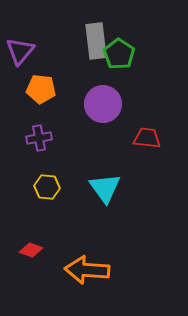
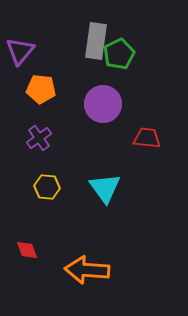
gray rectangle: rotated 15 degrees clockwise
green pentagon: rotated 12 degrees clockwise
purple cross: rotated 25 degrees counterclockwise
red diamond: moved 4 px left; rotated 50 degrees clockwise
